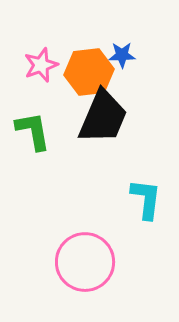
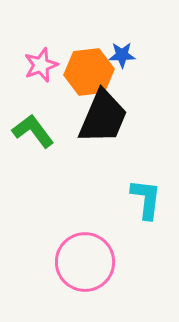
green L-shape: rotated 27 degrees counterclockwise
